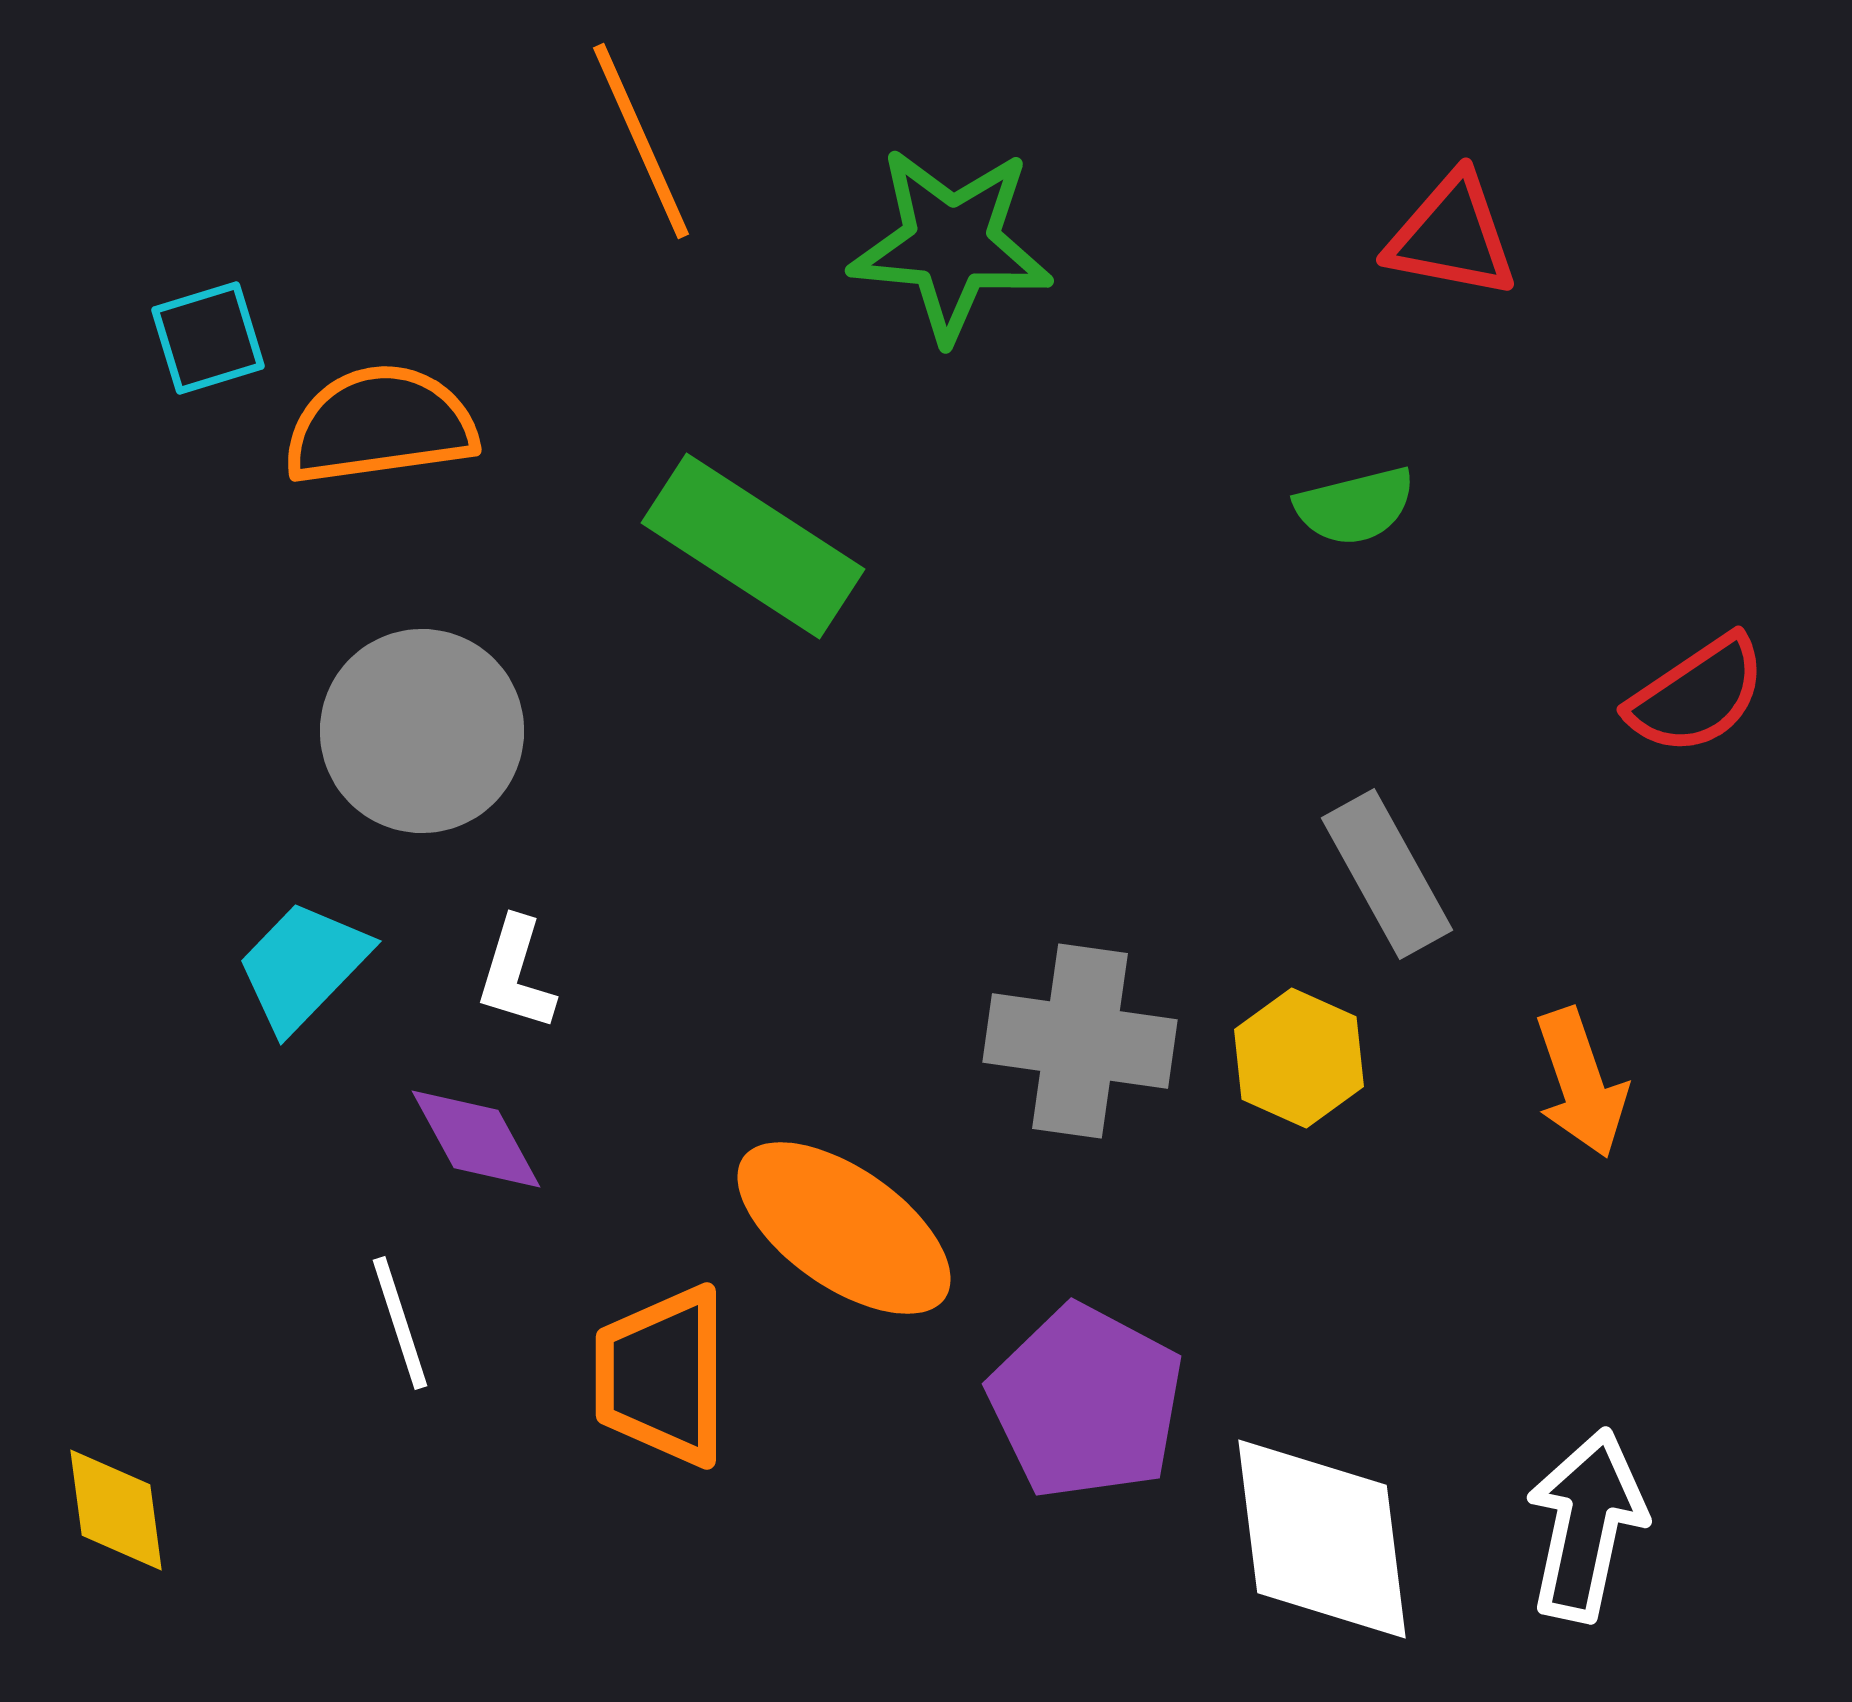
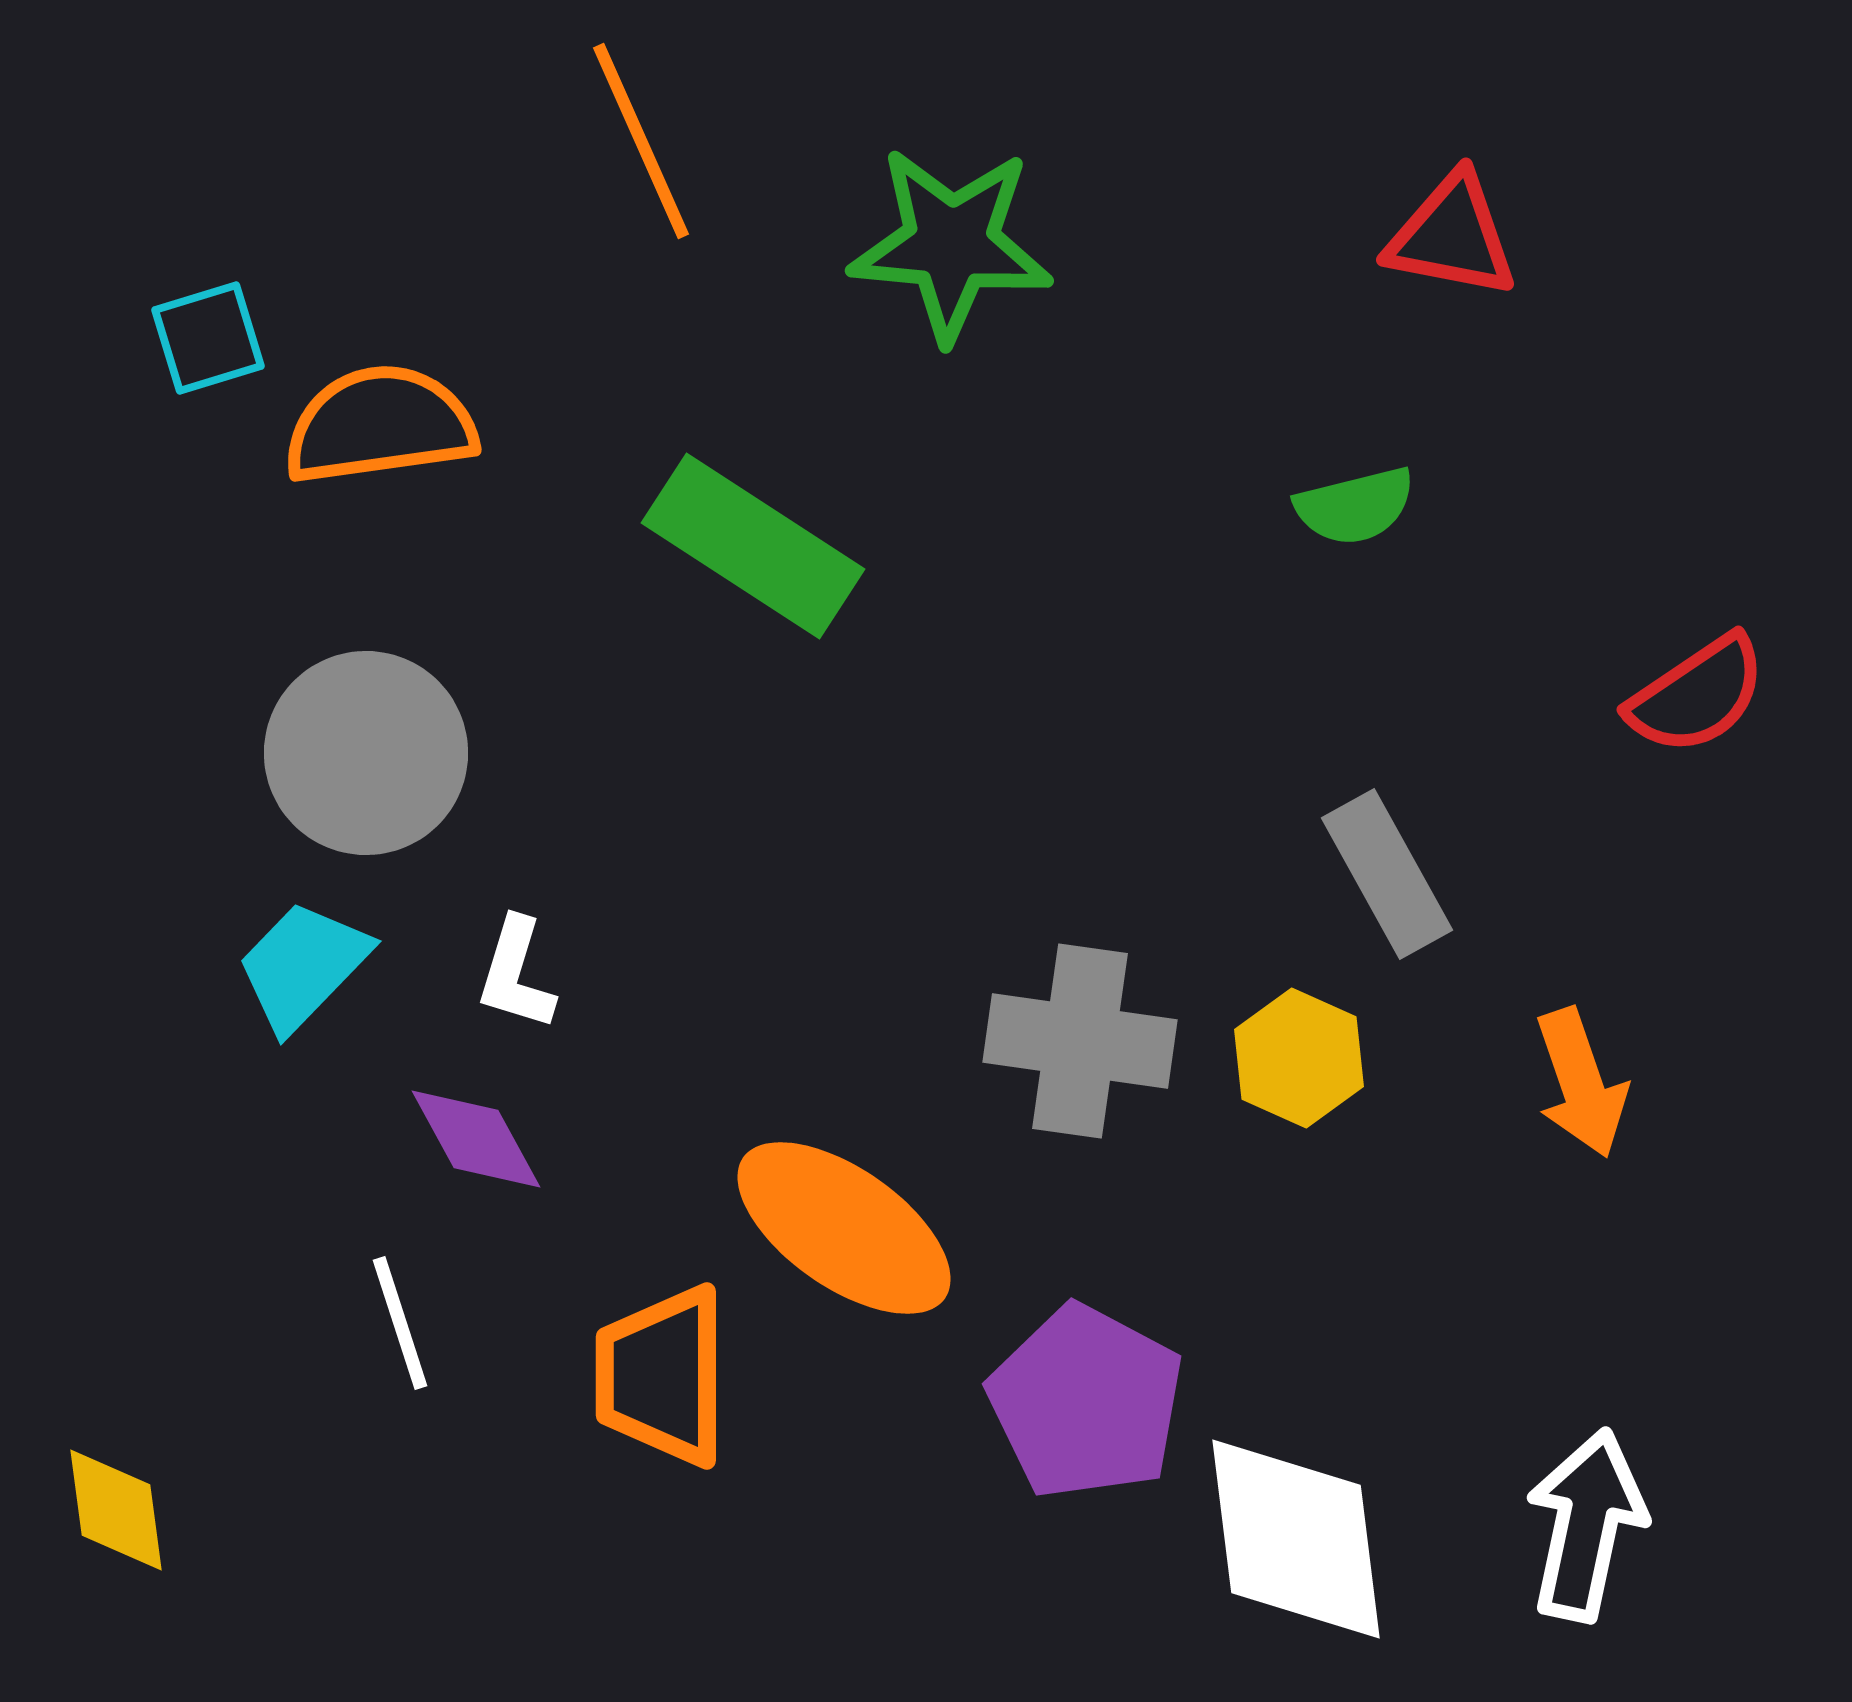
gray circle: moved 56 px left, 22 px down
white diamond: moved 26 px left
